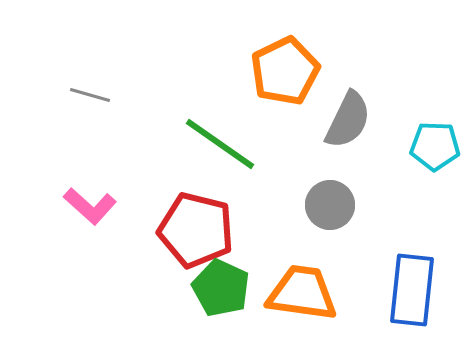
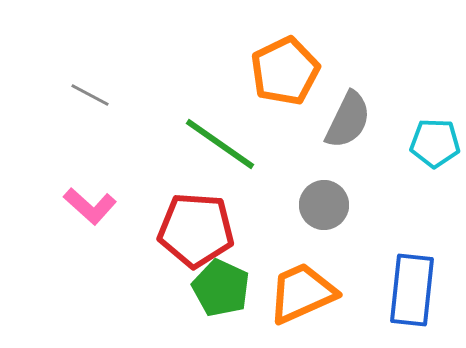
gray line: rotated 12 degrees clockwise
cyan pentagon: moved 3 px up
gray circle: moved 6 px left
red pentagon: rotated 10 degrees counterclockwise
orange trapezoid: rotated 32 degrees counterclockwise
